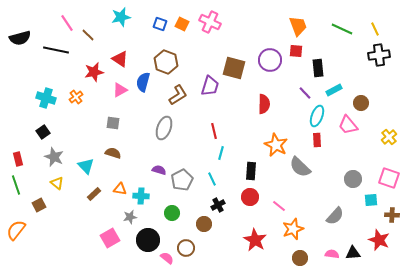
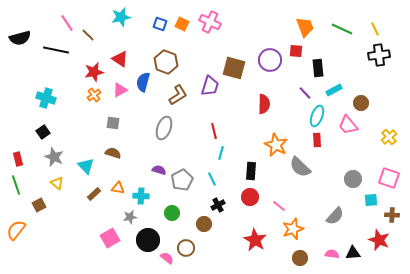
orange trapezoid at (298, 26): moved 7 px right, 1 px down
orange cross at (76, 97): moved 18 px right, 2 px up
orange triangle at (120, 189): moved 2 px left, 1 px up
